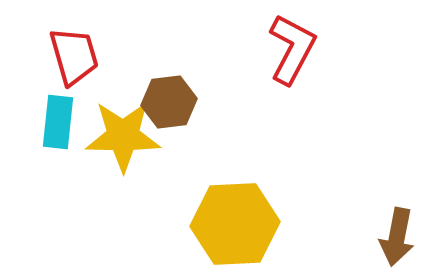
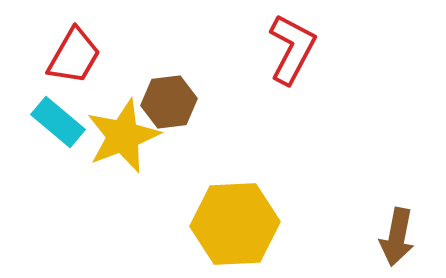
red trapezoid: rotated 46 degrees clockwise
cyan rectangle: rotated 56 degrees counterclockwise
yellow star: rotated 22 degrees counterclockwise
